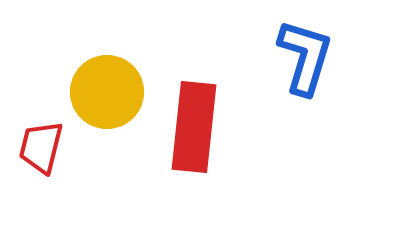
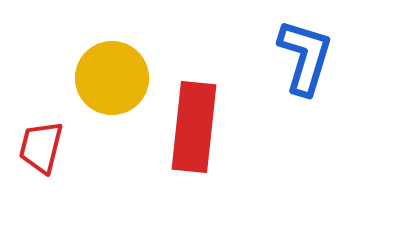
yellow circle: moved 5 px right, 14 px up
